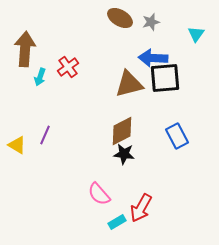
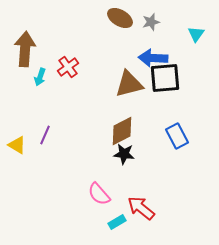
red arrow: rotated 100 degrees clockwise
